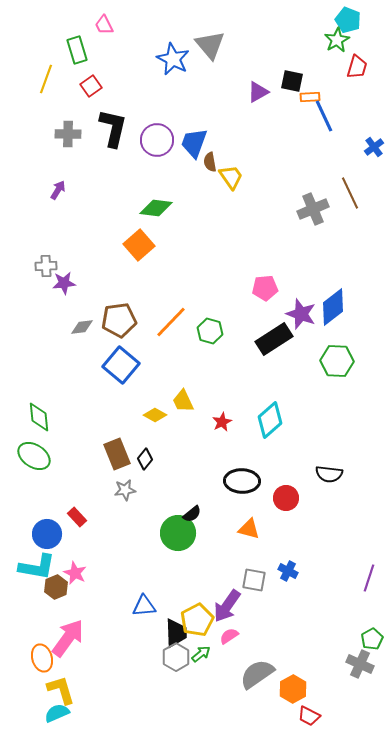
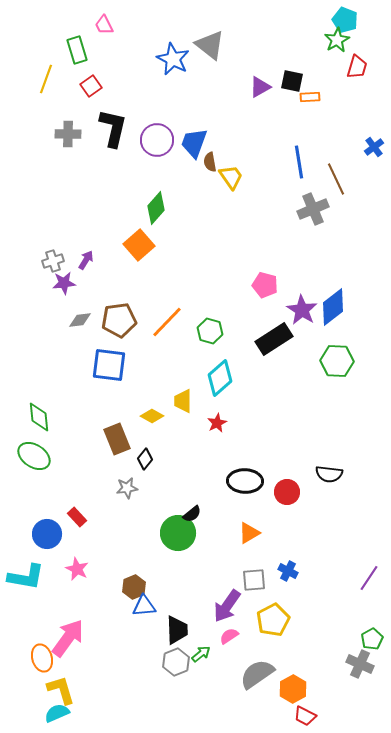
cyan pentagon at (348, 20): moved 3 px left
gray triangle at (210, 45): rotated 12 degrees counterclockwise
purple triangle at (258, 92): moved 2 px right, 5 px up
blue line at (324, 116): moved 25 px left, 46 px down; rotated 16 degrees clockwise
purple arrow at (58, 190): moved 28 px right, 70 px down
brown line at (350, 193): moved 14 px left, 14 px up
green diamond at (156, 208): rotated 56 degrees counterclockwise
gray cross at (46, 266): moved 7 px right, 5 px up; rotated 15 degrees counterclockwise
pink pentagon at (265, 288): moved 3 px up; rotated 20 degrees clockwise
purple star at (301, 314): moved 1 px right, 4 px up; rotated 12 degrees clockwise
orange line at (171, 322): moved 4 px left
gray diamond at (82, 327): moved 2 px left, 7 px up
blue square at (121, 365): moved 12 px left; rotated 33 degrees counterclockwise
yellow trapezoid at (183, 401): rotated 25 degrees clockwise
yellow diamond at (155, 415): moved 3 px left, 1 px down
cyan diamond at (270, 420): moved 50 px left, 42 px up
red star at (222, 422): moved 5 px left, 1 px down
brown rectangle at (117, 454): moved 15 px up
black ellipse at (242, 481): moved 3 px right
gray star at (125, 490): moved 2 px right, 2 px up
red circle at (286, 498): moved 1 px right, 6 px up
orange triangle at (249, 529): moved 4 px down; rotated 45 degrees counterclockwise
cyan L-shape at (37, 567): moved 11 px left, 10 px down
pink star at (75, 573): moved 2 px right, 4 px up
purple line at (369, 578): rotated 16 degrees clockwise
gray square at (254, 580): rotated 15 degrees counterclockwise
brown hexagon at (56, 587): moved 78 px right
yellow pentagon at (197, 620): moved 76 px right
black trapezoid at (176, 633): moved 1 px right, 3 px up
gray hexagon at (176, 657): moved 5 px down; rotated 8 degrees clockwise
red trapezoid at (309, 716): moved 4 px left
